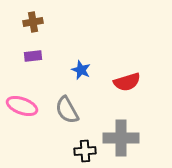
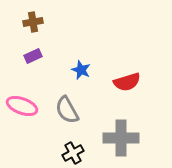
purple rectangle: rotated 18 degrees counterclockwise
black cross: moved 12 px left, 2 px down; rotated 25 degrees counterclockwise
